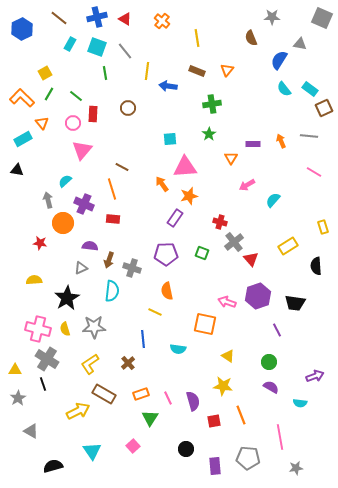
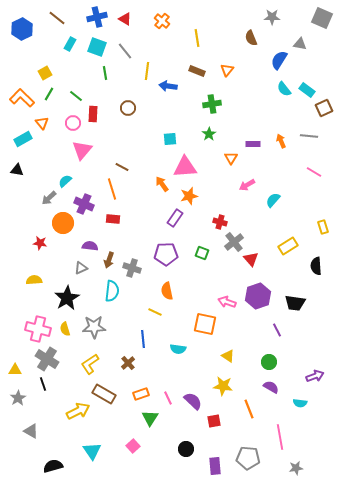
brown line at (59, 18): moved 2 px left
cyan rectangle at (310, 89): moved 3 px left, 1 px down
gray arrow at (48, 200): moved 1 px right, 2 px up; rotated 119 degrees counterclockwise
purple semicircle at (193, 401): rotated 30 degrees counterclockwise
orange line at (241, 415): moved 8 px right, 6 px up
